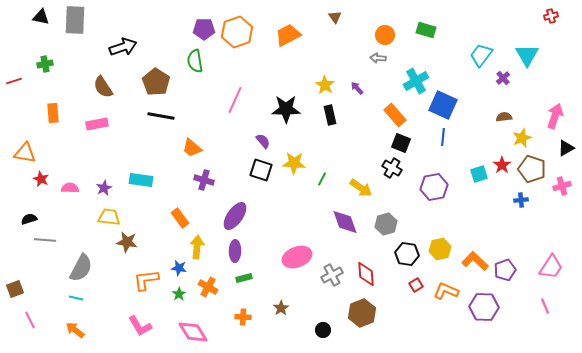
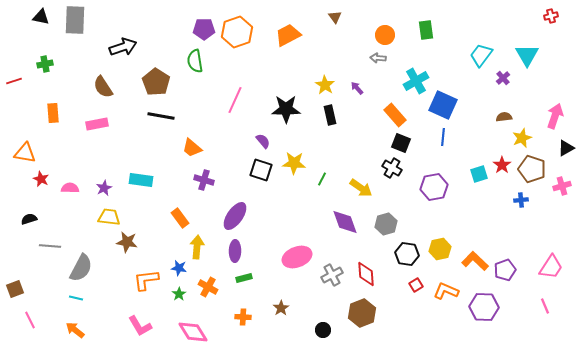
green rectangle at (426, 30): rotated 66 degrees clockwise
gray line at (45, 240): moved 5 px right, 6 px down
